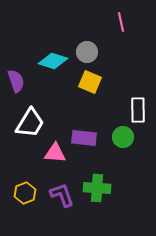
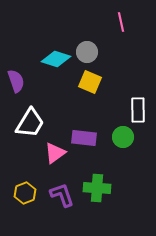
cyan diamond: moved 3 px right, 2 px up
pink triangle: rotated 40 degrees counterclockwise
